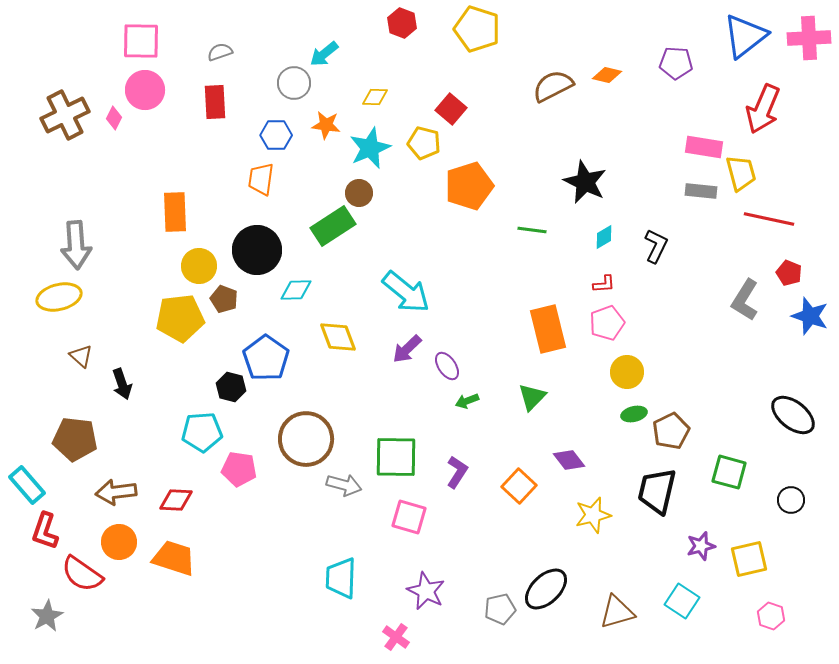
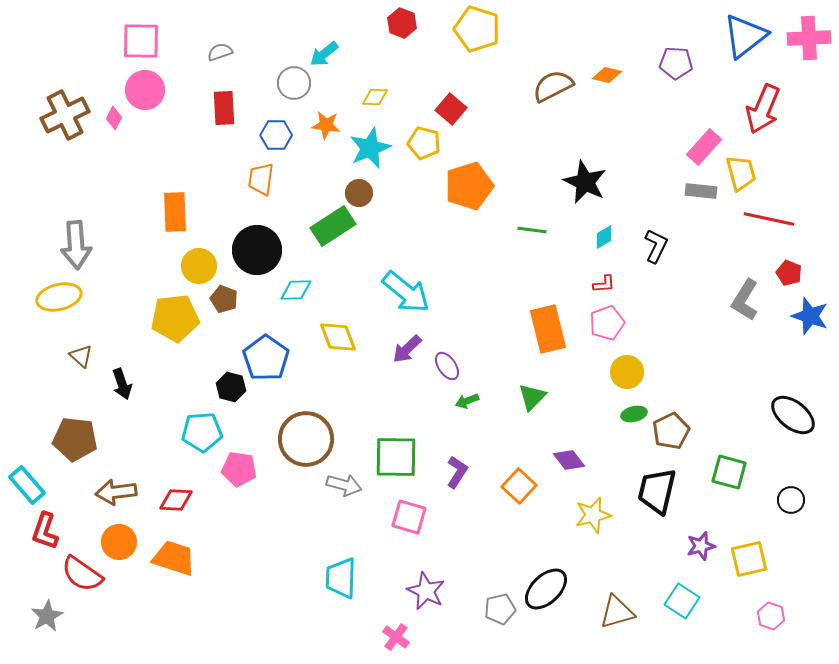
red rectangle at (215, 102): moved 9 px right, 6 px down
pink rectangle at (704, 147): rotated 57 degrees counterclockwise
yellow pentagon at (180, 318): moved 5 px left
